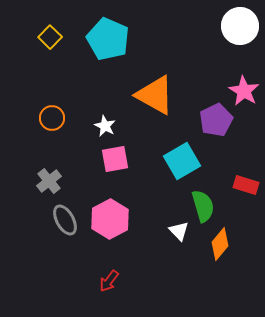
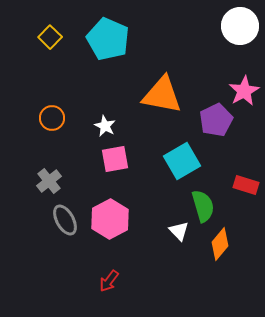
pink star: rotated 12 degrees clockwise
orange triangle: moved 7 px right; rotated 18 degrees counterclockwise
